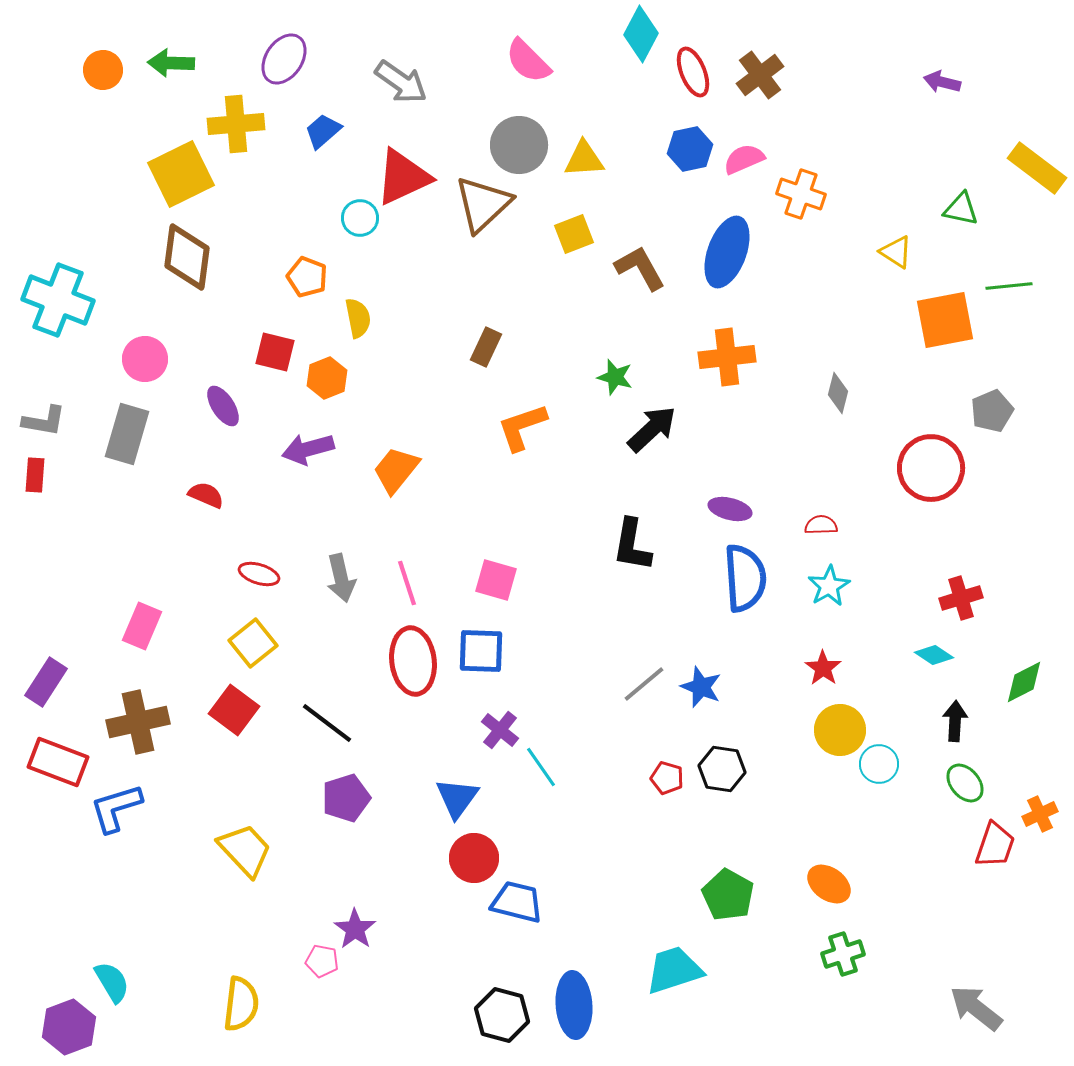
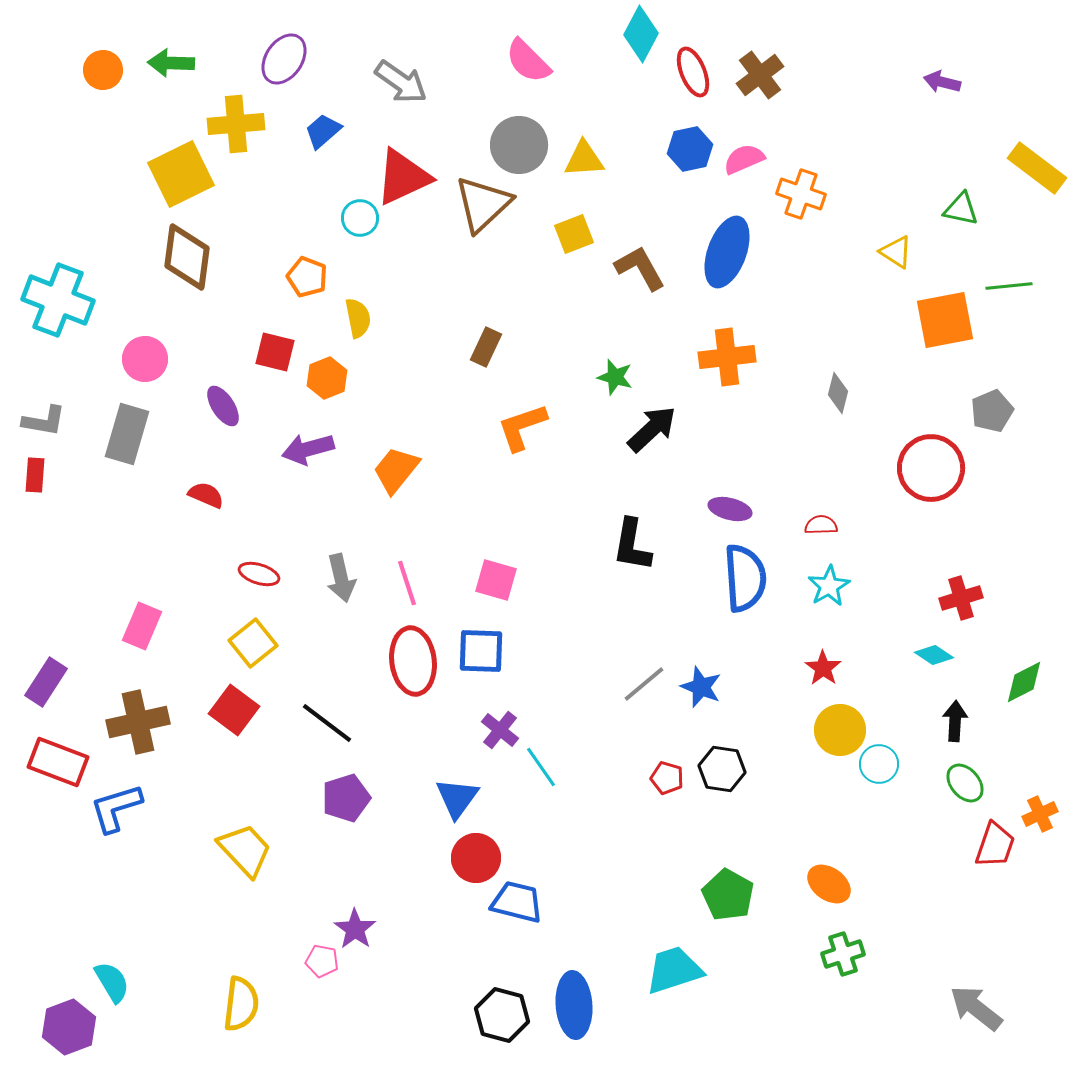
red circle at (474, 858): moved 2 px right
